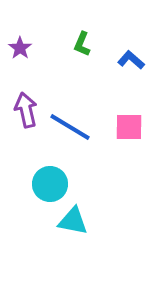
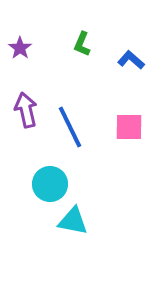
blue line: rotated 33 degrees clockwise
